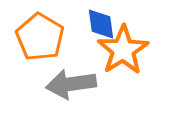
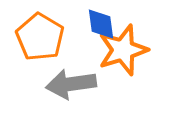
orange star: rotated 15 degrees clockwise
